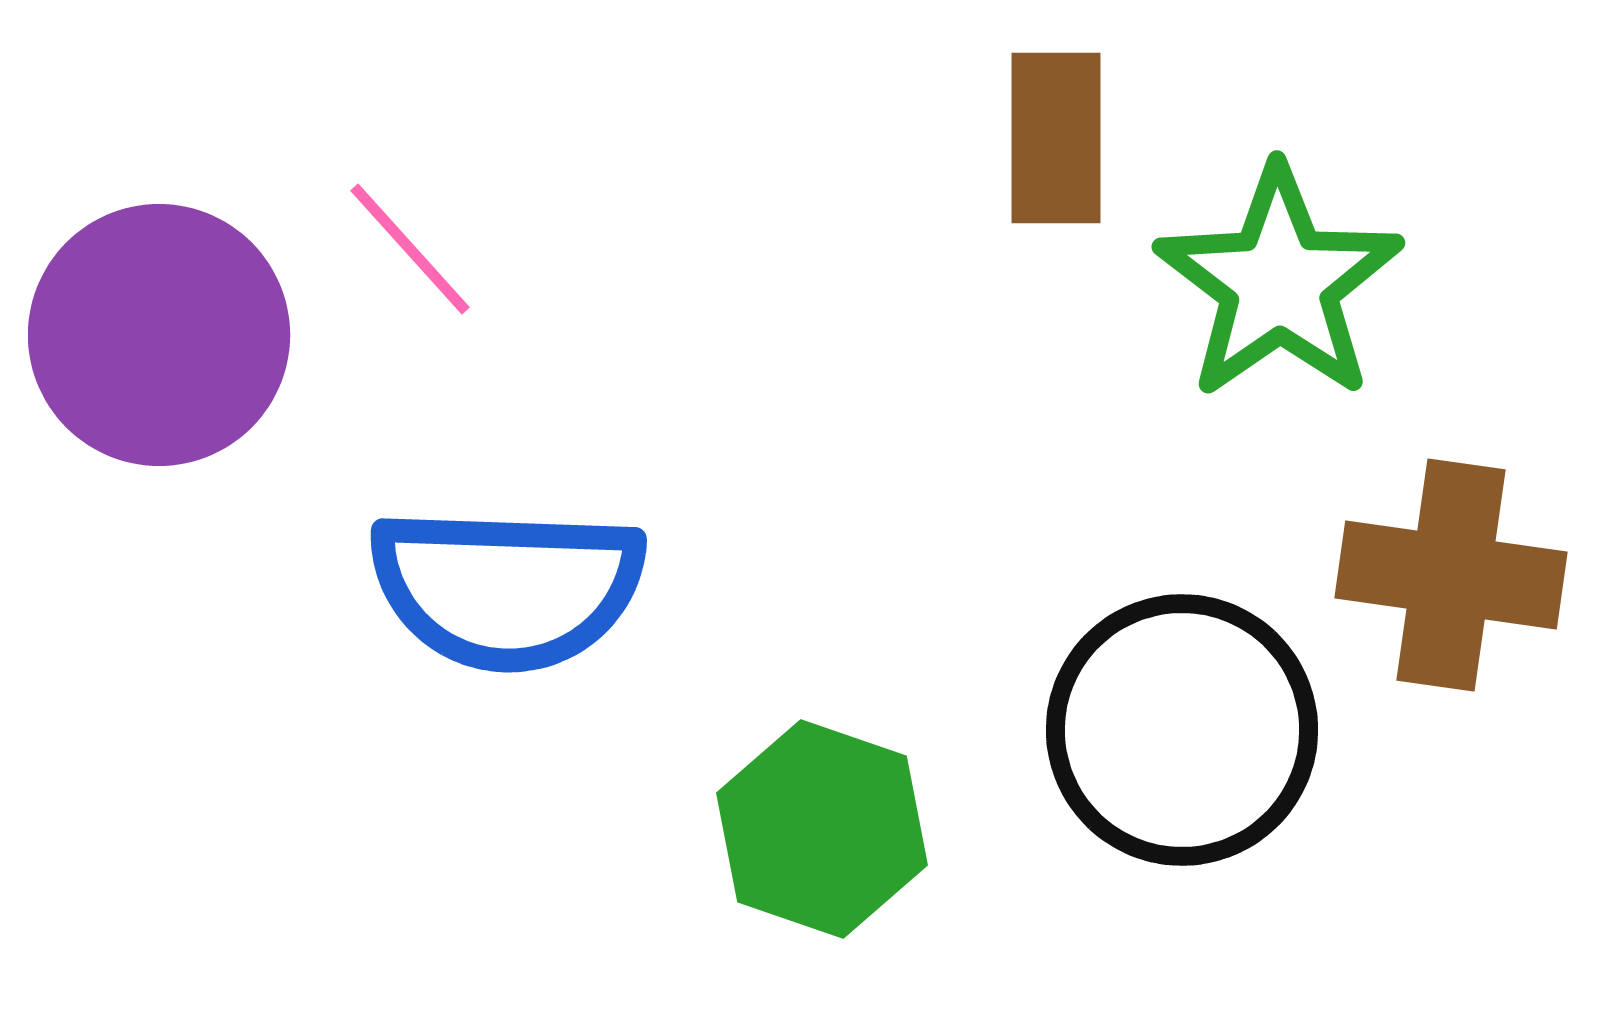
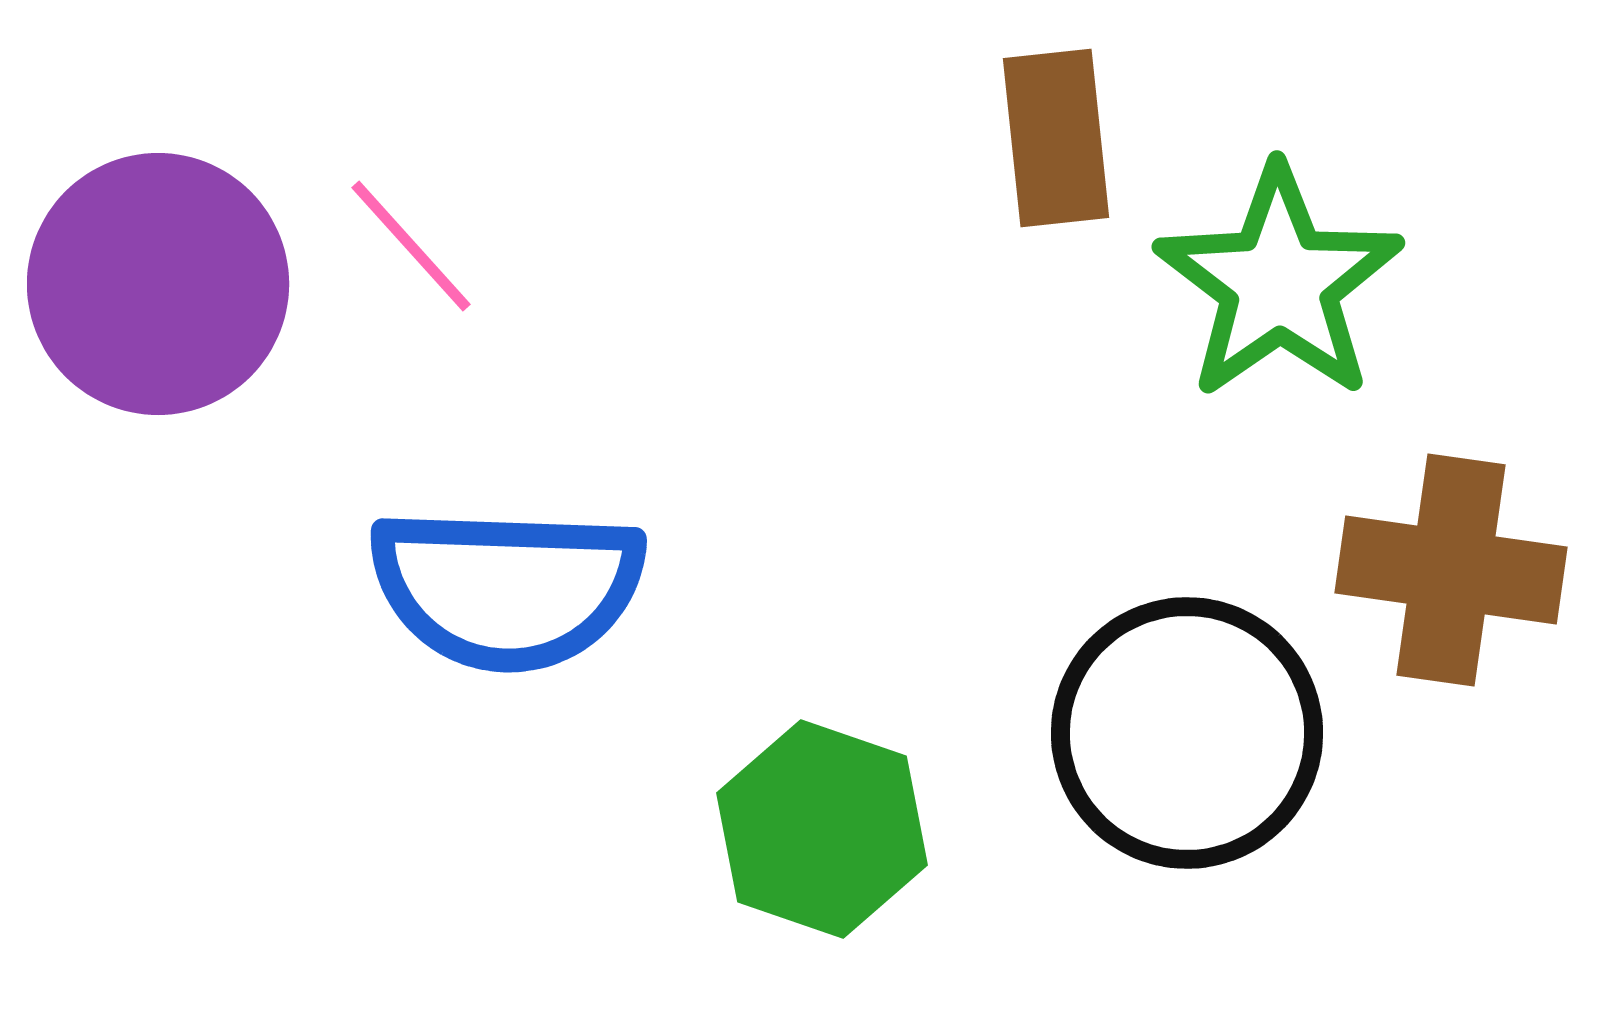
brown rectangle: rotated 6 degrees counterclockwise
pink line: moved 1 px right, 3 px up
purple circle: moved 1 px left, 51 px up
brown cross: moved 5 px up
black circle: moved 5 px right, 3 px down
